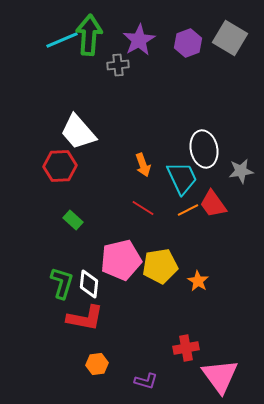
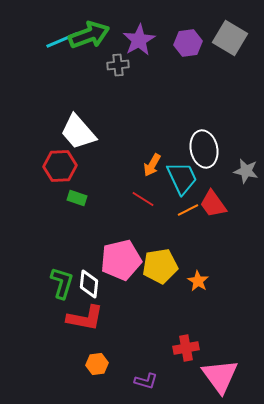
green arrow: rotated 66 degrees clockwise
purple hexagon: rotated 12 degrees clockwise
orange arrow: moved 9 px right; rotated 50 degrees clockwise
gray star: moved 5 px right; rotated 20 degrees clockwise
red line: moved 9 px up
green rectangle: moved 4 px right, 22 px up; rotated 24 degrees counterclockwise
